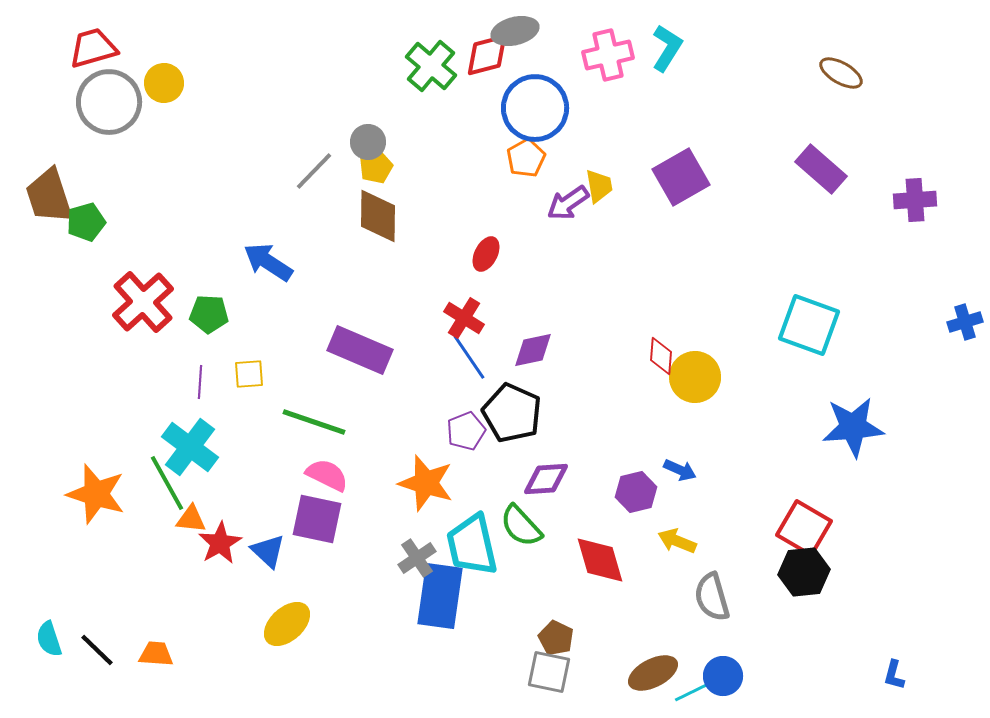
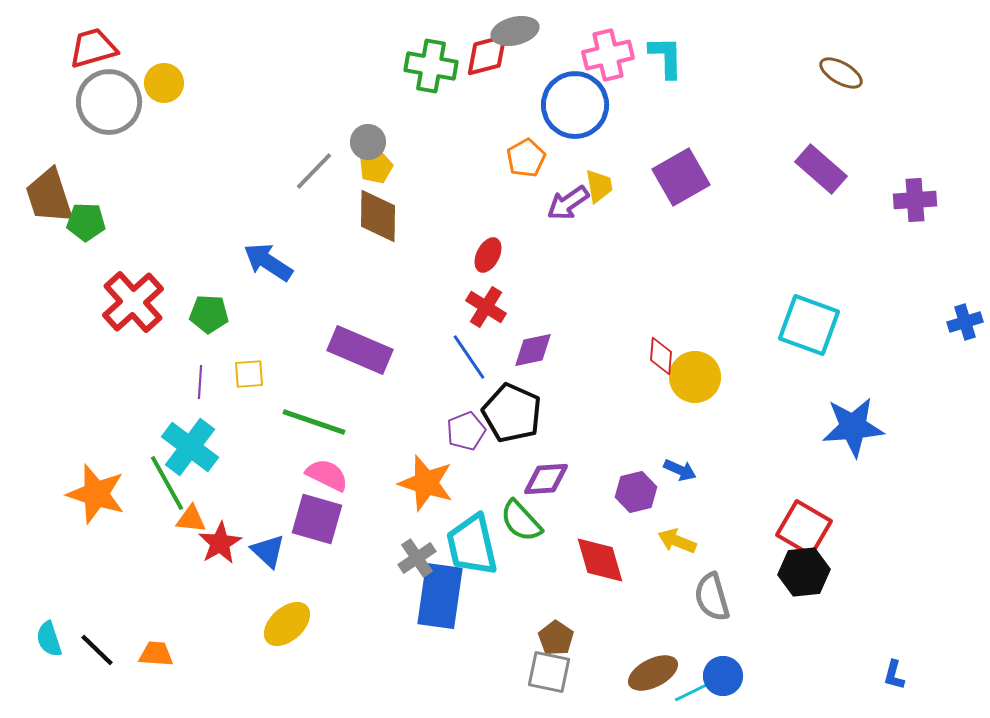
cyan L-shape at (667, 48): moved 1 px left, 9 px down; rotated 33 degrees counterclockwise
green cross at (431, 66): rotated 30 degrees counterclockwise
blue circle at (535, 108): moved 40 px right, 3 px up
green pentagon at (86, 222): rotated 18 degrees clockwise
red ellipse at (486, 254): moved 2 px right, 1 px down
red cross at (143, 302): moved 10 px left
red cross at (464, 318): moved 22 px right, 11 px up
purple square at (317, 519): rotated 4 degrees clockwise
green semicircle at (521, 526): moved 5 px up
brown pentagon at (556, 638): rotated 8 degrees clockwise
